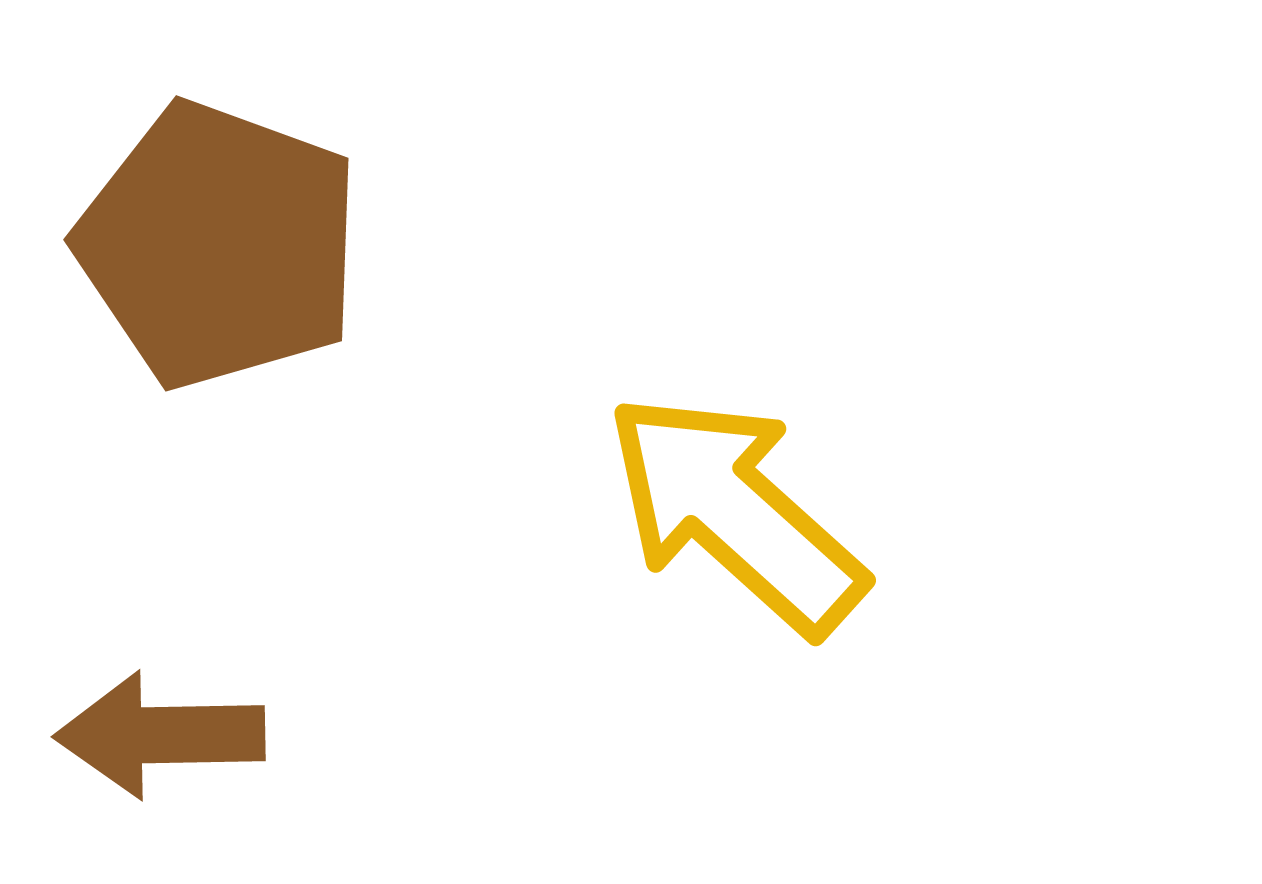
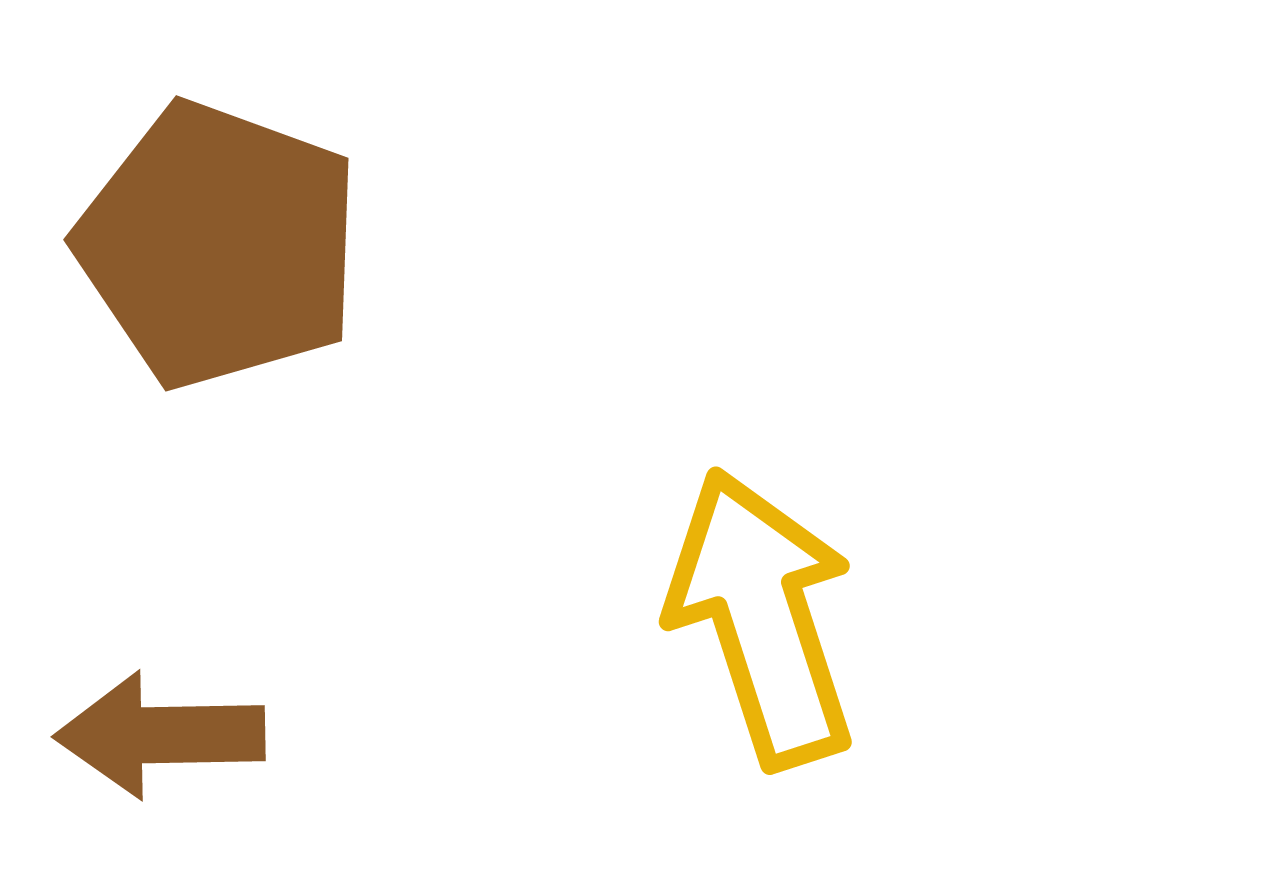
yellow arrow: moved 27 px right, 105 px down; rotated 30 degrees clockwise
